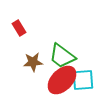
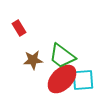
brown star: moved 2 px up
red ellipse: moved 1 px up
